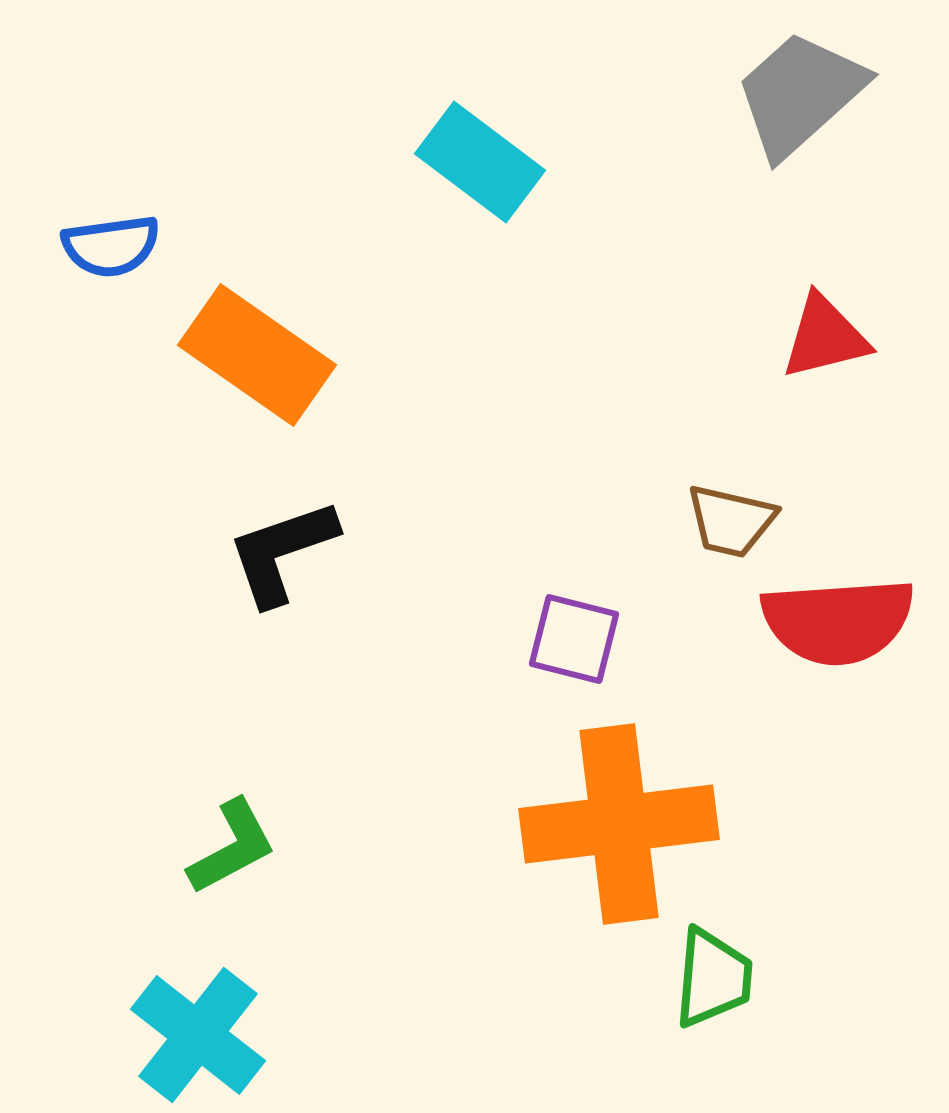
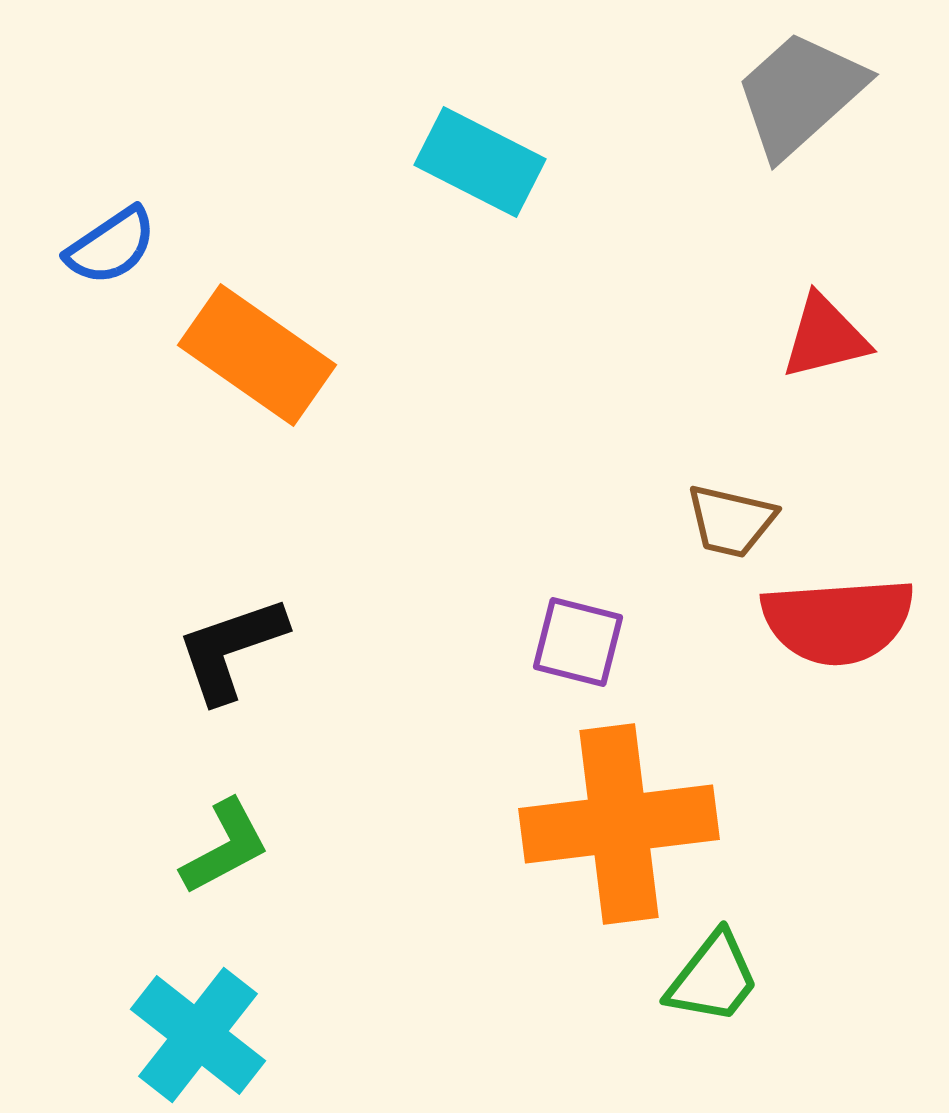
cyan rectangle: rotated 10 degrees counterclockwise
blue semicircle: rotated 26 degrees counterclockwise
black L-shape: moved 51 px left, 97 px down
purple square: moved 4 px right, 3 px down
green L-shape: moved 7 px left
green trapezoid: rotated 33 degrees clockwise
